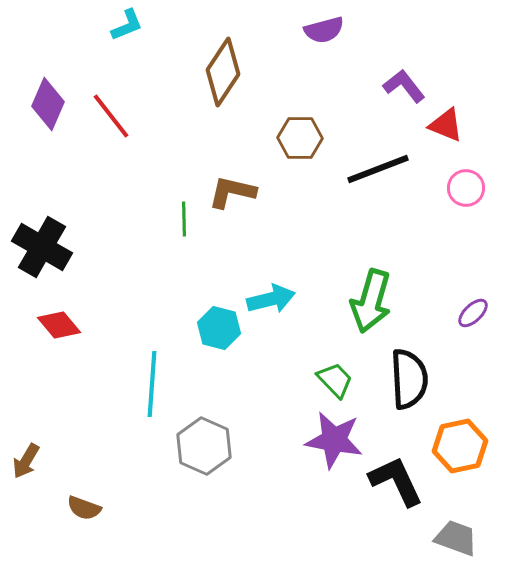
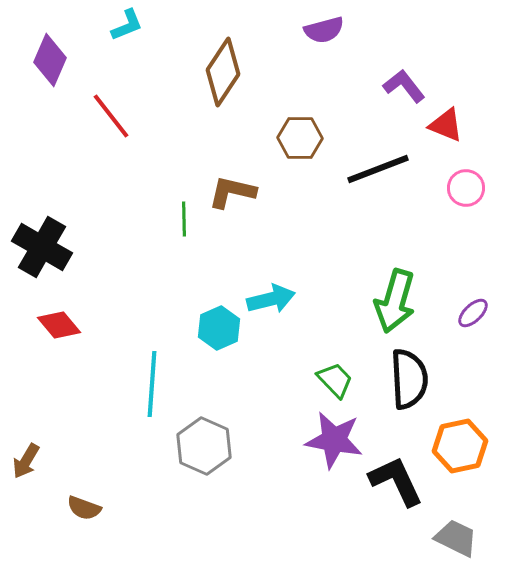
purple diamond: moved 2 px right, 44 px up
green arrow: moved 24 px right
cyan hexagon: rotated 21 degrees clockwise
gray trapezoid: rotated 6 degrees clockwise
